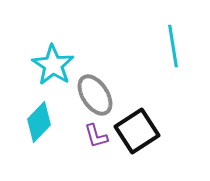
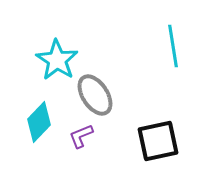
cyan star: moved 4 px right, 5 px up
black square: moved 21 px right, 10 px down; rotated 21 degrees clockwise
purple L-shape: moved 15 px left; rotated 84 degrees clockwise
